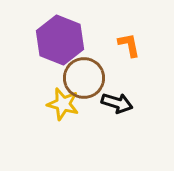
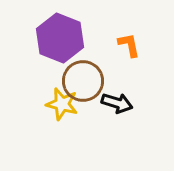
purple hexagon: moved 2 px up
brown circle: moved 1 px left, 3 px down
yellow star: moved 1 px left
